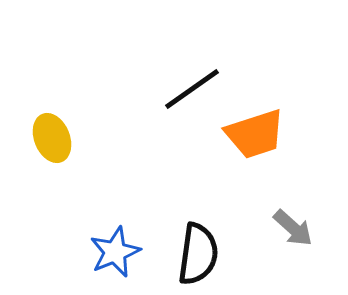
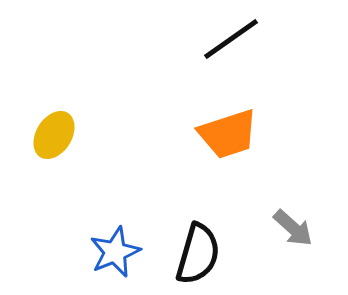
black line: moved 39 px right, 50 px up
orange trapezoid: moved 27 px left
yellow ellipse: moved 2 px right, 3 px up; rotated 54 degrees clockwise
black semicircle: rotated 8 degrees clockwise
